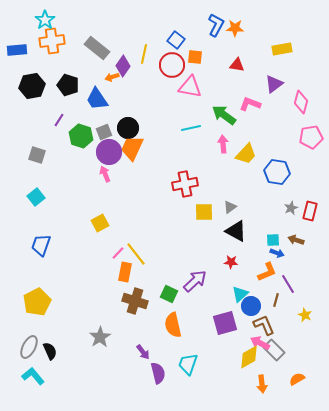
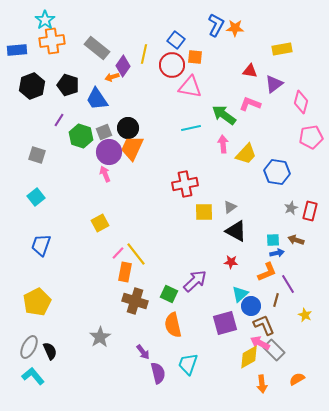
red triangle at (237, 65): moved 13 px right, 6 px down
black hexagon at (32, 86): rotated 10 degrees counterclockwise
blue arrow at (277, 253): rotated 32 degrees counterclockwise
